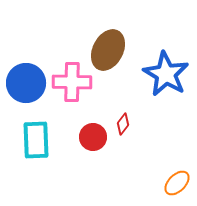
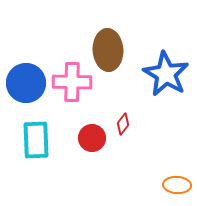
brown ellipse: rotated 30 degrees counterclockwise
red circle: moved 1 px left, 1 px down
orange ellipse: moved 2 px down; rotated 48 degrees clockwise
